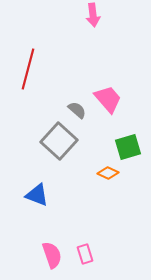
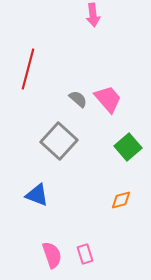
gray semicircle: moved 1 px right, 11 px up
green square: rotated 24 degrees counterclockwise
orange diamond: moved 13 px right, 27 px down; rotated 40 degrees counterclockwise
